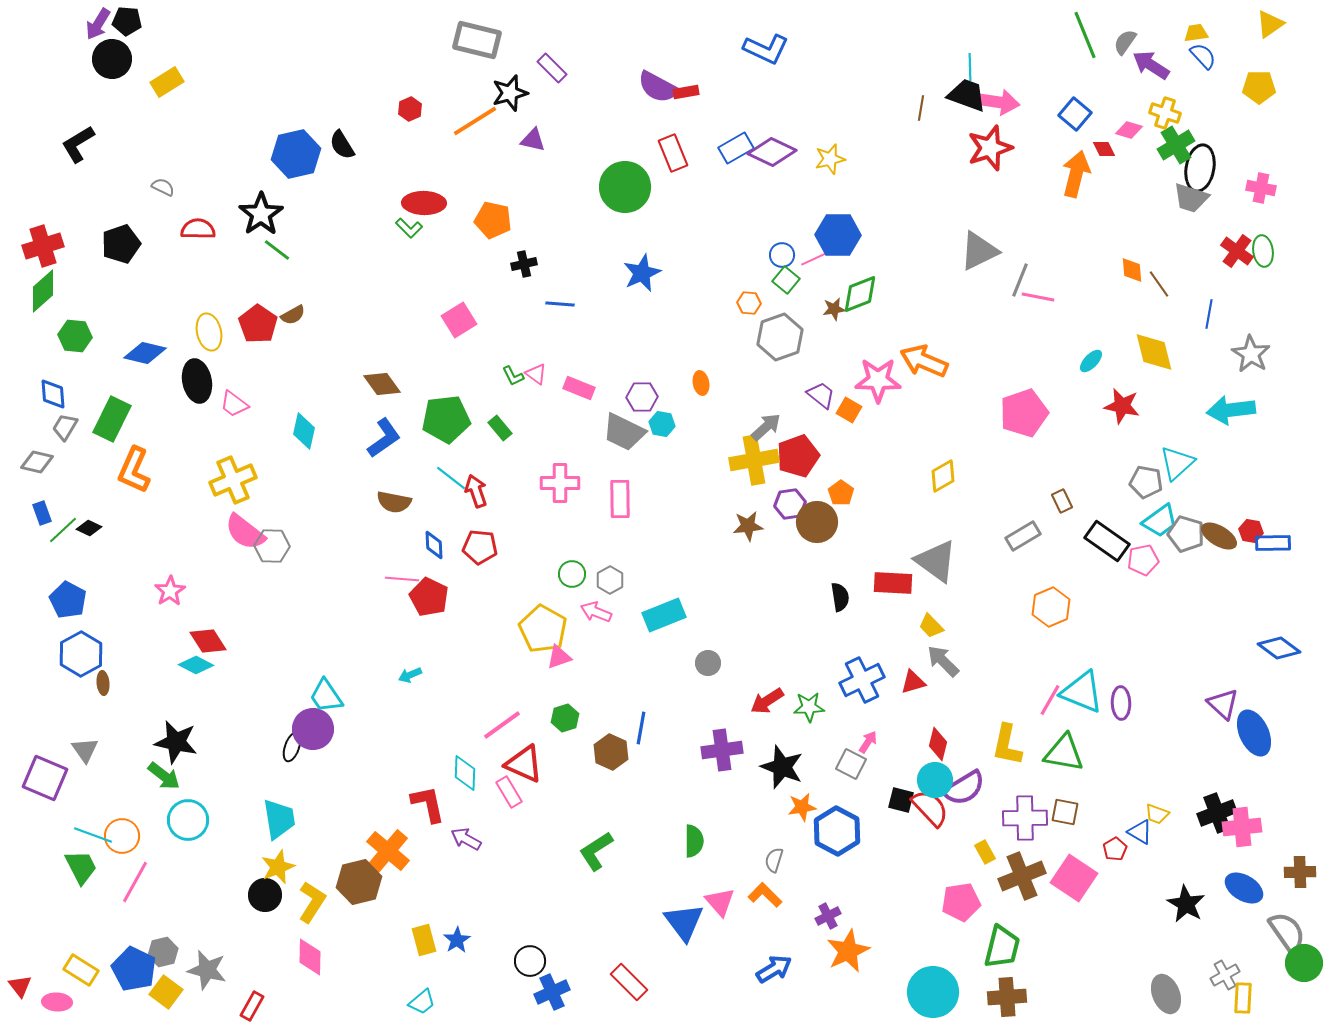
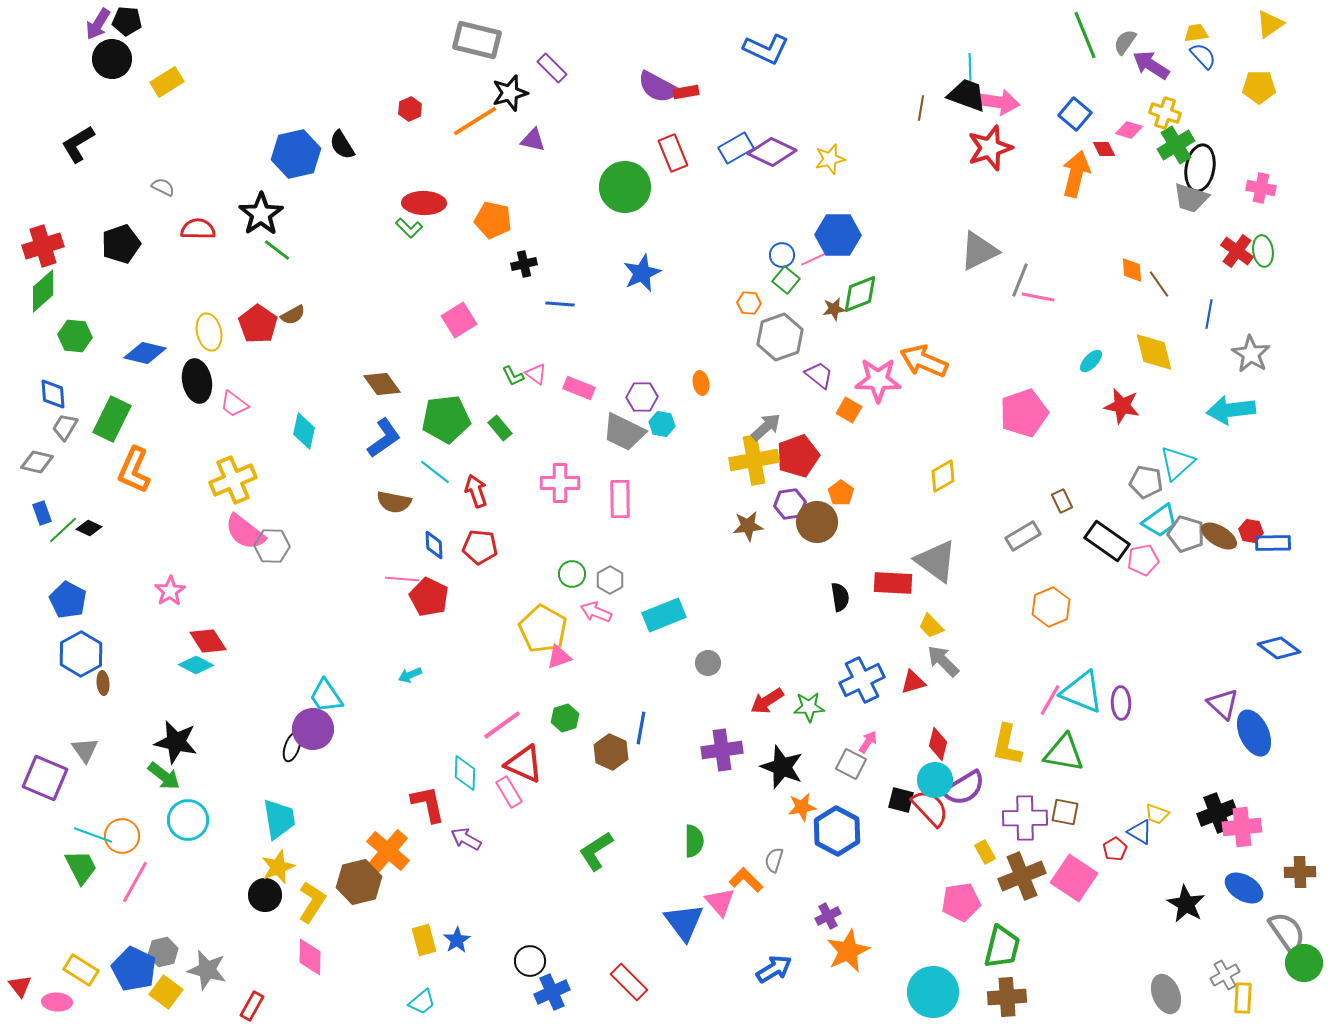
purple trapezoid at (821, 395): moved 2 px left, 20 px up
cyan line at (451, 478): moved 16 px left, 6 px up
orange L-shape at (765, 895): moved 19 px left, 15 px up
